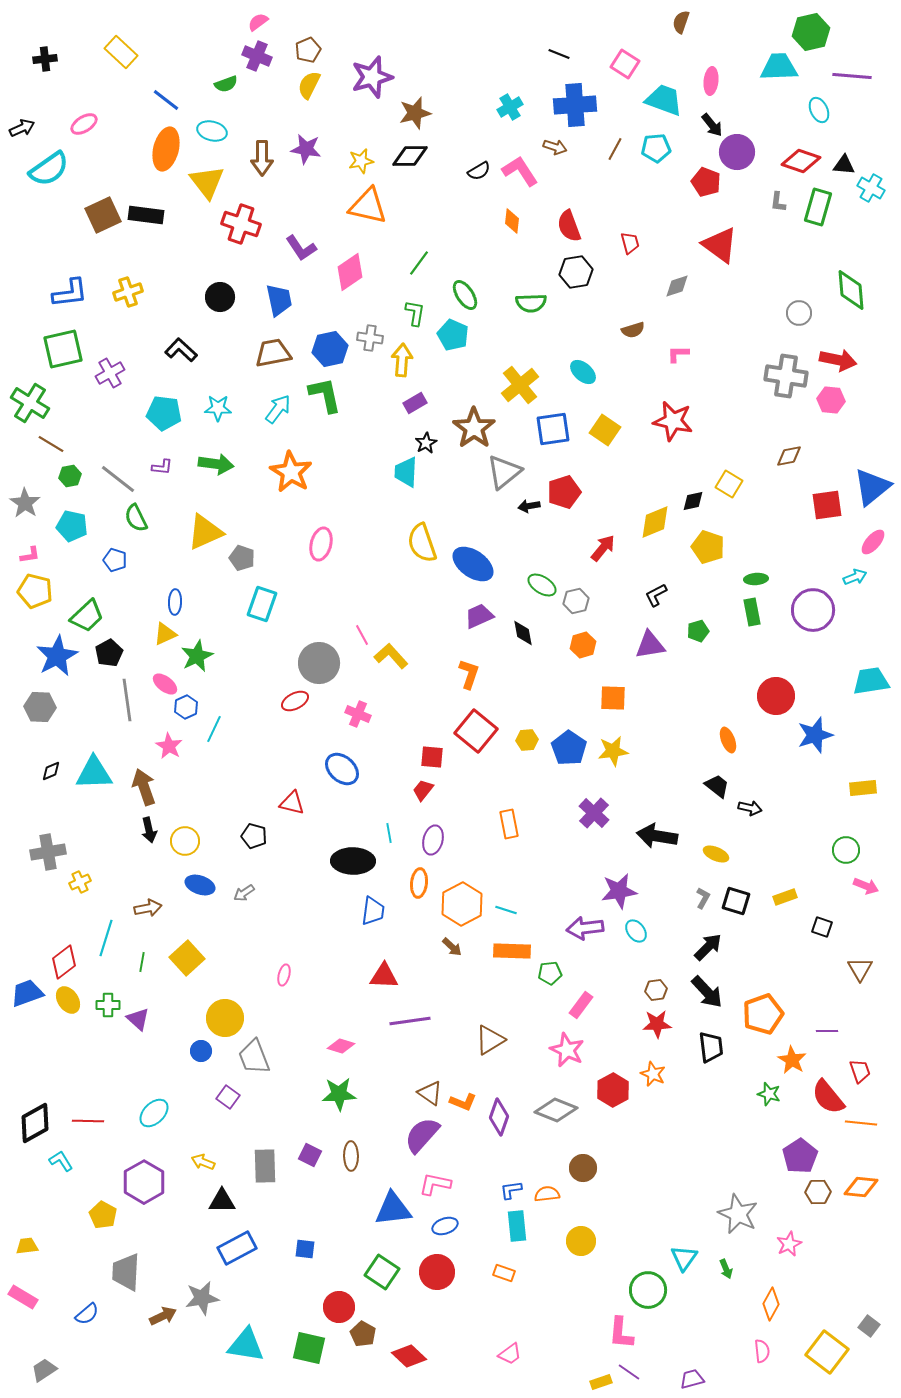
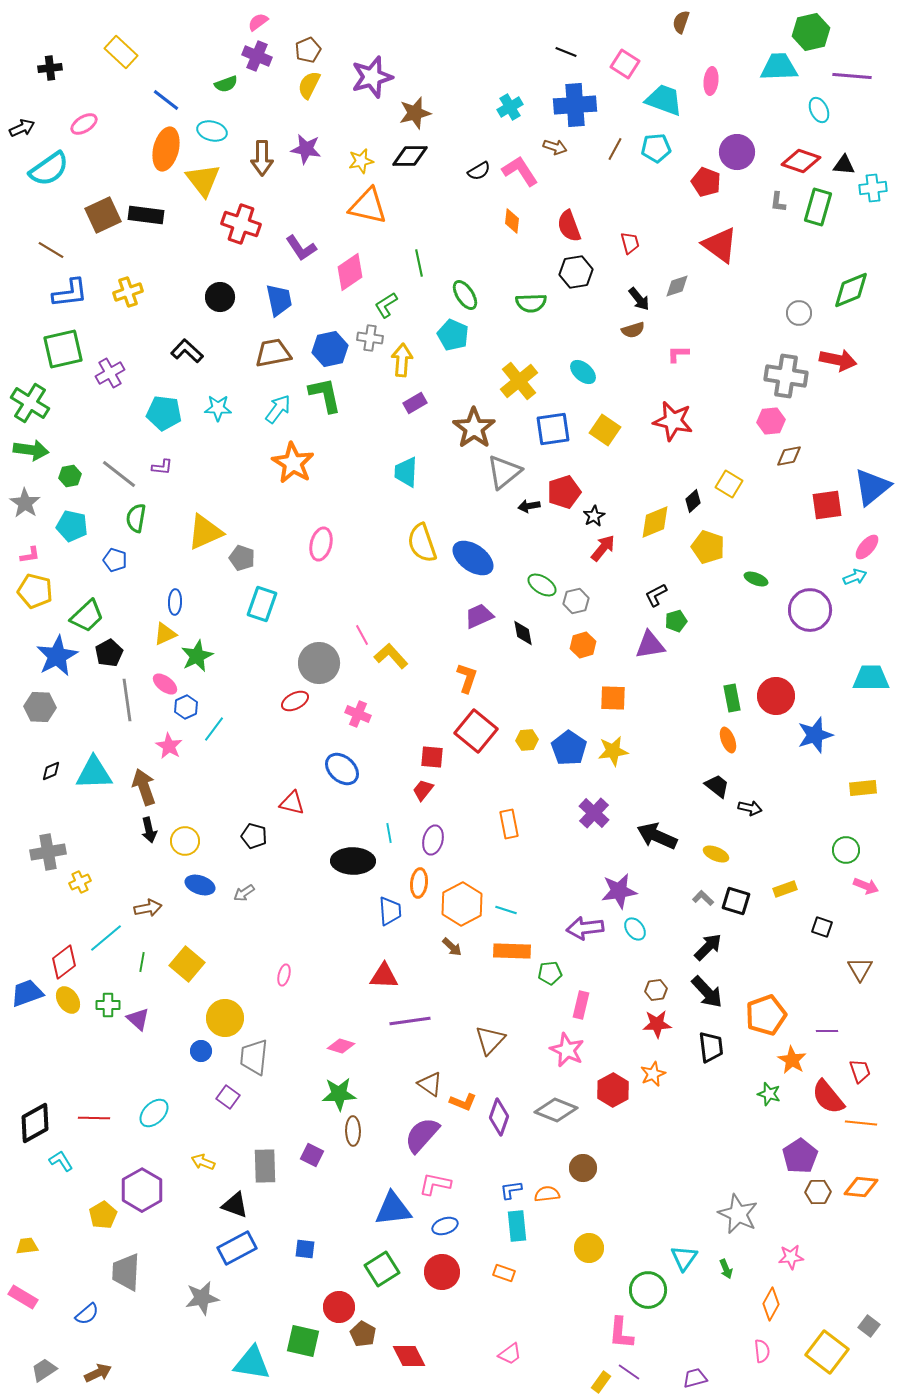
black line at (559, 54): moved 7 px right, 2 px up
black cross at (45, 59): moved 5 px right, 9 px down
black arrow at (712, 125): moved 73 px left, 174 px down
yellow triangle at (207, 182): moved 4 px left, 2 px up
cyan cross at (871, 188): moved 2 px right; rotated 36 degrees counterclockwise
green line at (419, 263): rotated 48 degrees counterclockwise
green diamond at (851, 290): rotated 72 degrees clockwise
green L-shape at (415, 313): moved 29 px left, 8 px up; rotated 132 degrees counterclockwise
black L-shape at (181, 350): moved 6 px right, 1 px down
yellow cross at (520, 385): moved 1 px left, 4 px up
pink hexagon at (831, 400): moved 60 px left, 21 px down; rotated 12 degrees counterclockwise
black star at (426, 443): moved 168 px right, 73 px down
brown line at (51, 444): moved 194 px up
green arrow at (216, 464): moved 185 px left, 14 px up
orange star at (291, 472): moved 2 px right, 9 px up
gray line at (118, 479): moved 1 px right, 5 px up
black diamond at (693, 501): rotated 30 degrees counterclockwise
green semicircle at (136, 518): rotated 36 degrees clockwise
pink ellipse at (873, 542): moved 6 px left, 5 px down
blue ellipse at (473, 564): moved 6 px up
green ellipse at (756, 579): rotated 25 degrees clockwise
purple circle at (813, 610): moved 3 px left
green rectangle at (752, 612): moved 20 px left, 86 px down
green pentagon at (698, 631): moved 22 px left, 10 px up
orange L-shape at (469, 674): moved 2 px left, 4 px down
cyan trapezoid at (871, 681): moved 3 px up; rotated 9 degrees clockwise
cyan line at (214, 729): rotated 12 degrees clockwise
black arrow at (657, 836): rotated 15 degrees clockwise
yellow rectangle at (785, 897): moved 8 px up
gray L-shape at (703, 898): rotated 75 degrees counterclockwise
blue trapezoid at (373, 911): moved 17 px right; rotated 12 degrees counterclockwise
cyan ellipse at (636, 931): moved 1 px left, 2 px up
cyan line at (106, 938): rotated 33 degrees clockwise
yellow square at (187, 958): moved 6 px down; rotated 8 degrees counterclockwise
pink rectangle at (581, 1005): rotated 24 degrees counterclockwise
orange pentagon at (763, 1014): moved 3 px right, 1 px down
brown triangle at (490, 1040): rotated 16 degrees counterclockwise
gray trapezoid at (254, 1057): rotated 27 degrees clockwise
orange star at (653, 1074): rotated 25 degrees clockwise
brown triangle at (430, 1093): moved 9 px up
red line at (88, 1121): moved 6 px right, 3 px up
purple square at (310, 1155): moved 2 px right
brown ellipse at (351, 1156): moved 2 px right, 25 px up
purple hexagon at (144, 1182): moved 2 px left, 8 px down
black triangle at (222, 1201): moved 13 px right, 4 px down; rotated 20 degrees clockwise
yellow pentagon at (103, 1215): rotated 12 degrees clockwise
yellow circle at (581, 1241): moved 8 px right, 7 px down
pink star at (789, 1244): moved 2 px right, 13 px down; rotated 20 degrees clockwise
green square at (382, 1272): moved 3 px up; rotated 24 degrees clockwise
red circle at (437, 1272): moved 5 px right
brown arrow at (163, 1316): moved 65 px left, 57 px down
cyan triangle at (246, 1345): moved 6 px right, 18 px down
green square at (309, 1348): moved 6 px left, 7 px up
red diamond at (409, 1356): rotated 20 degrees clockwise
purple trapezoid at (692, 1379): moved 3 px right, 1 px up
yellow rectangle at (601, 1382): rotated 35 degrees counterclockwise
